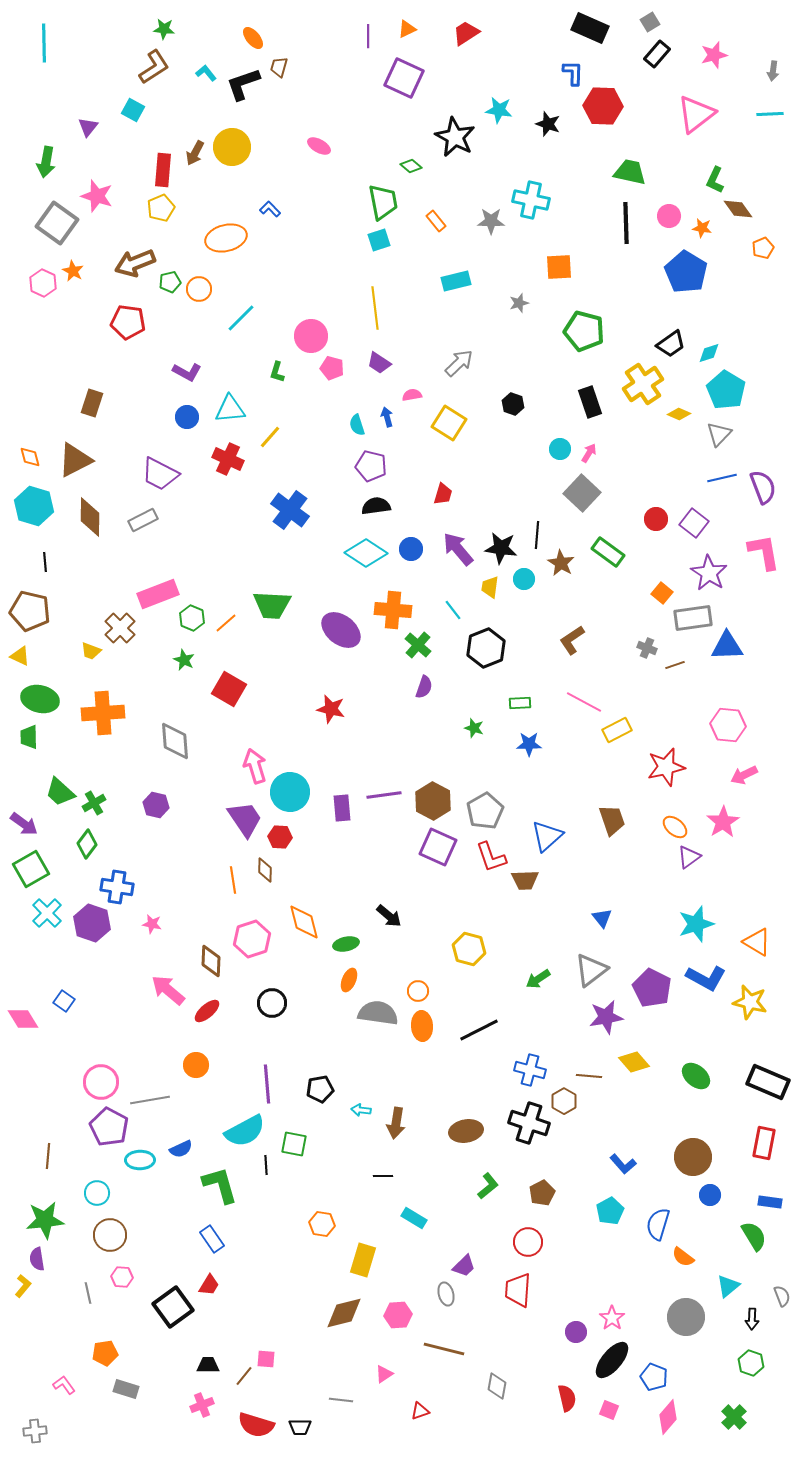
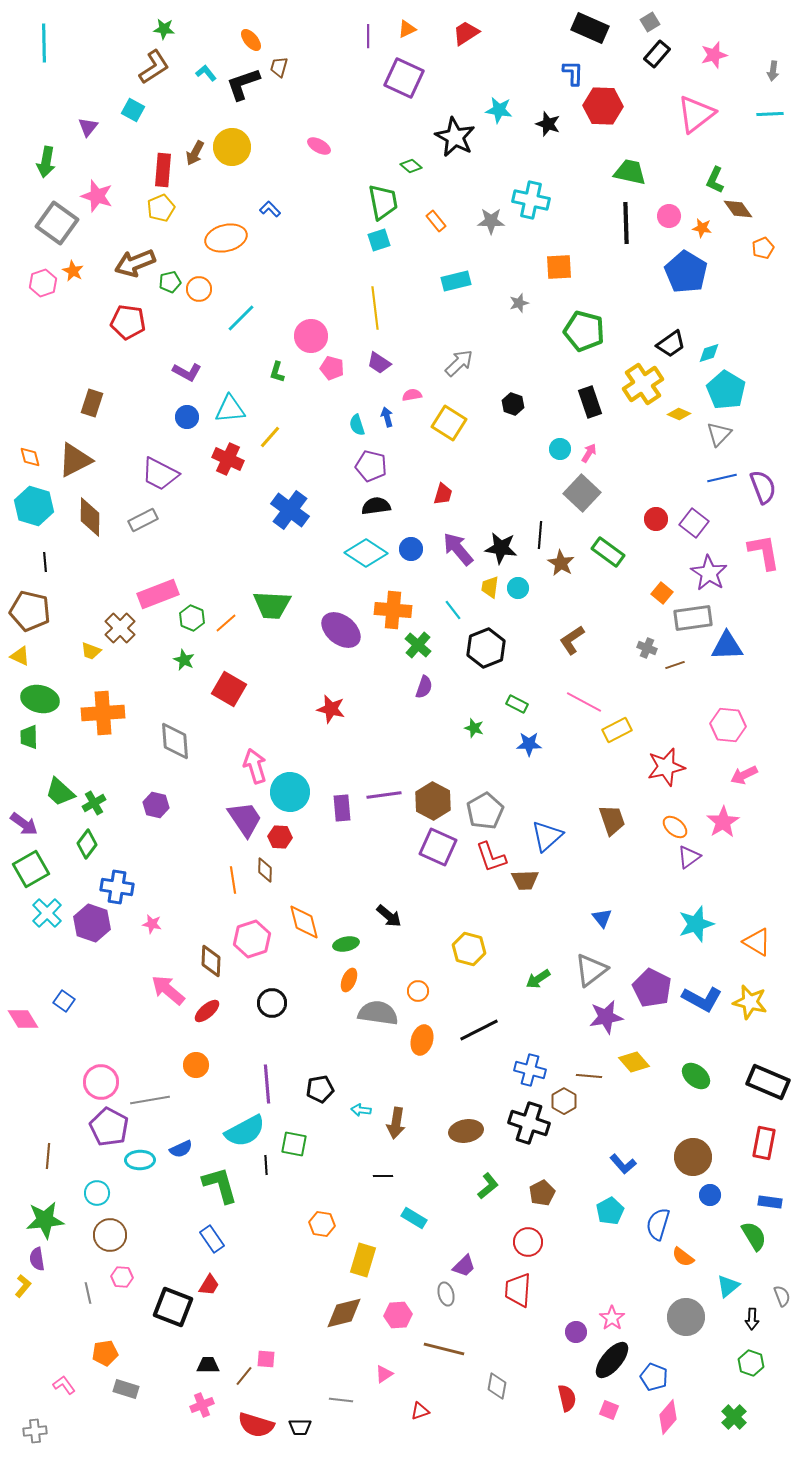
orange ellipse at (253, 38): moved 2 px left, 2 px down
pink hexagon at (43, 283): rotated 16 degrees clockwise
black line at (537, 535): moved 3 px right
cyan circle at (524, 579): moved 6 px left, 9 px down
green rectangle at (520, 703): moved 3 px left, 1 px down; rotated 30 degrees clockwise
blue L-shape at (706, 978): moved 4 px left, 21 px down
orange ellipse at (422, 1026): moved 14 px down; rotated 20 degrees clockwise
black square at (173, 1307): rotated 33 degrees counterclockwise
